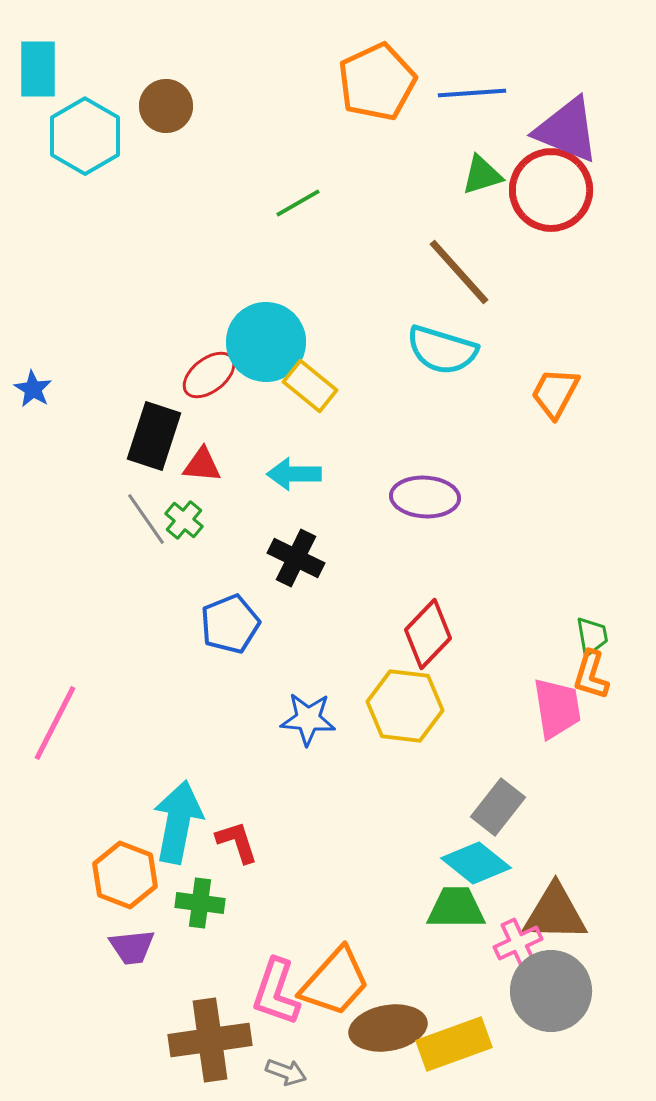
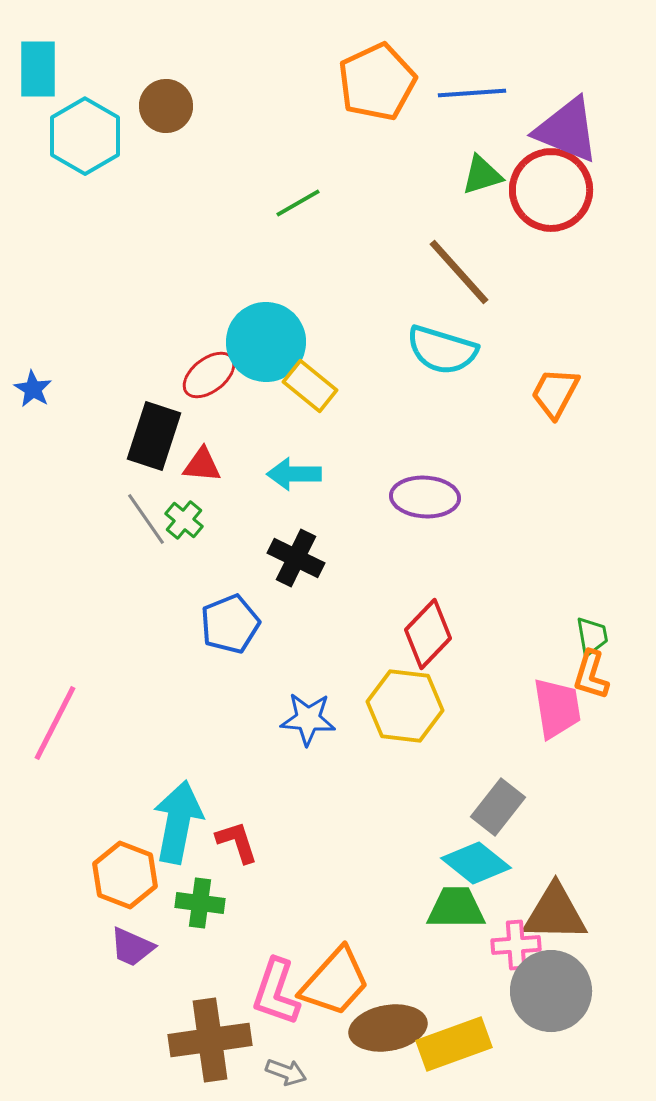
pink cross at (518, 943): moved 2 px left, 2 px down; rotated 21 degrees clockwise
purple trapezoid at (132, 947): rotated 30 degrees clockwise
